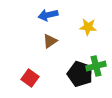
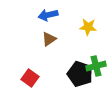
brown triangle: moved 1 px left, 2 px up
